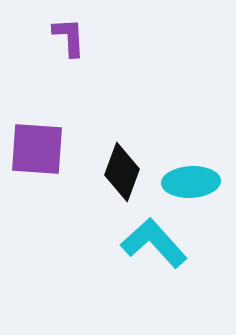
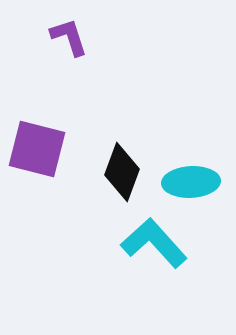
purple L-shape: rotated 15 degrees counterclockwise
purple square: rotated 10 degrees clockwise
